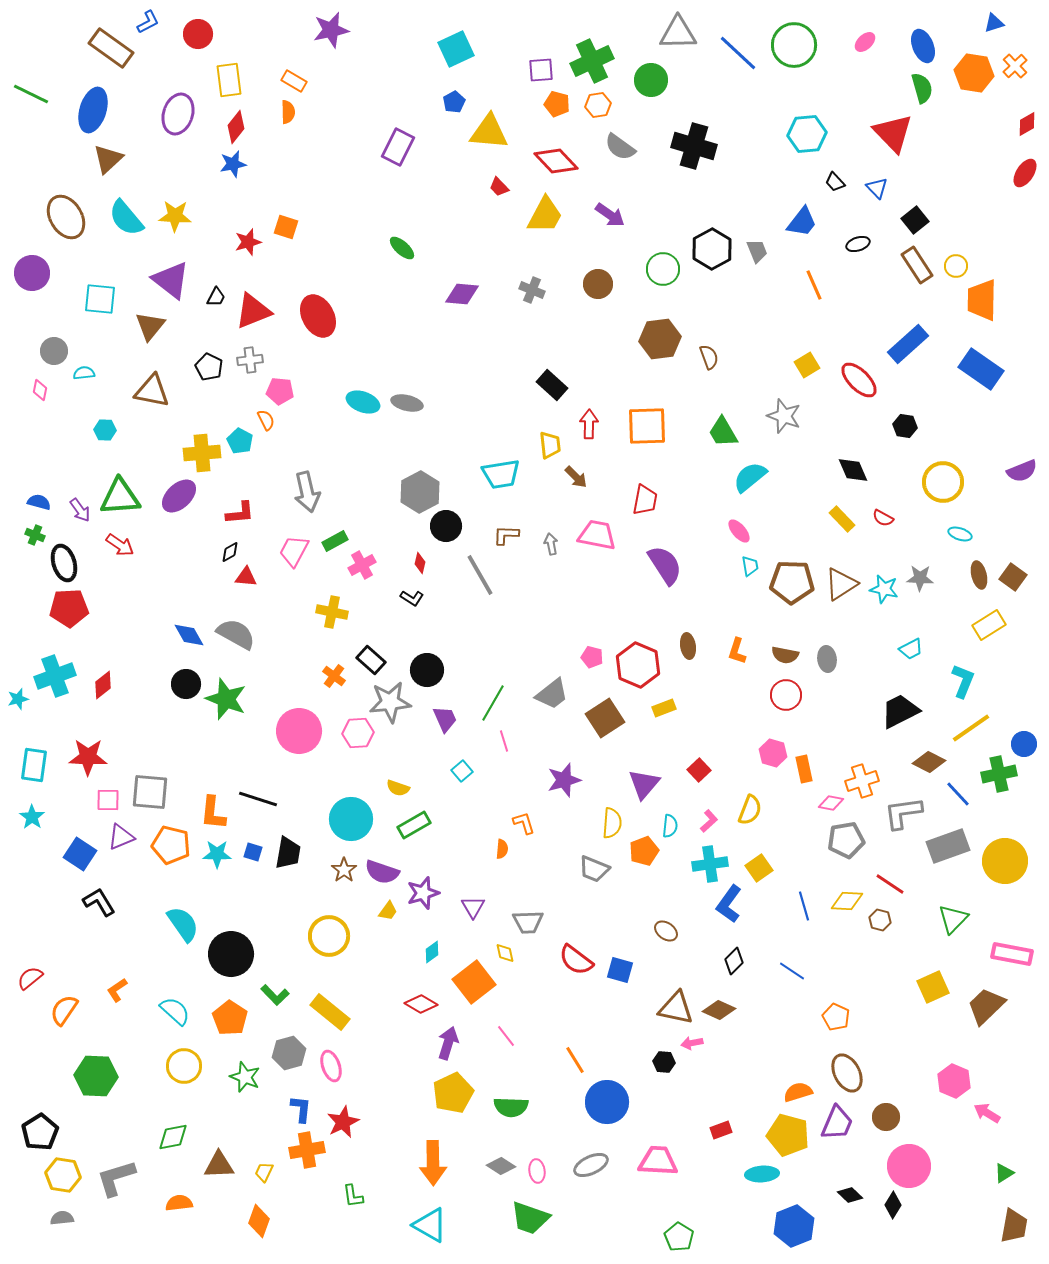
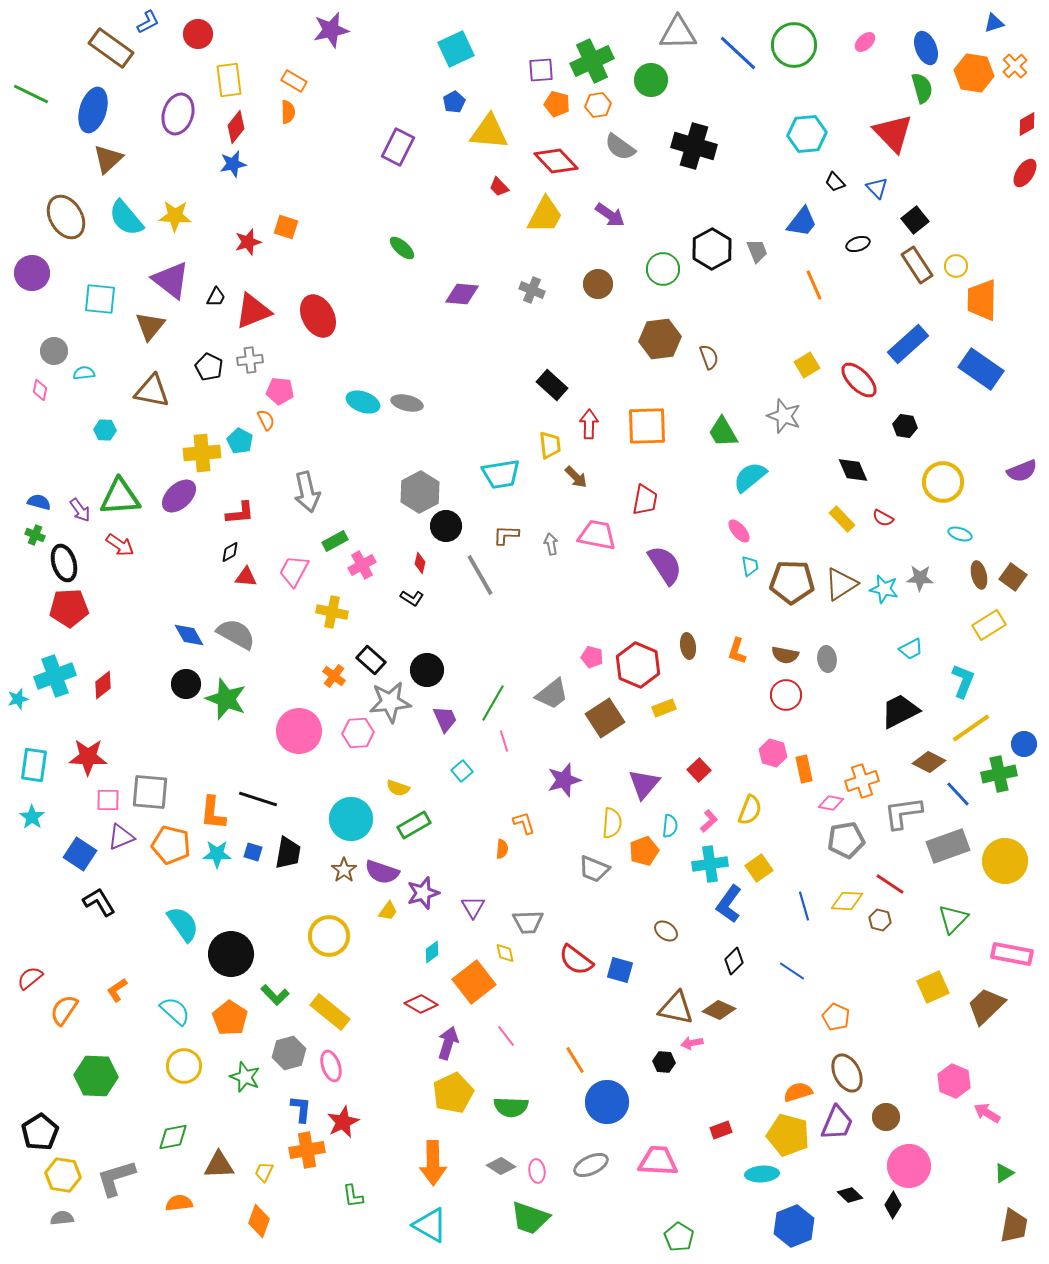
blue ellipse at (923, 46): moved 3 px right, 2 px down
pink trapezoid at (294, 551): moved 20 px down
